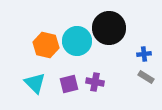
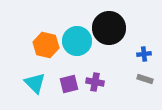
gray rectangle: moved 1 px left, 2 px down; rotated 14 degrees counterclockwise
